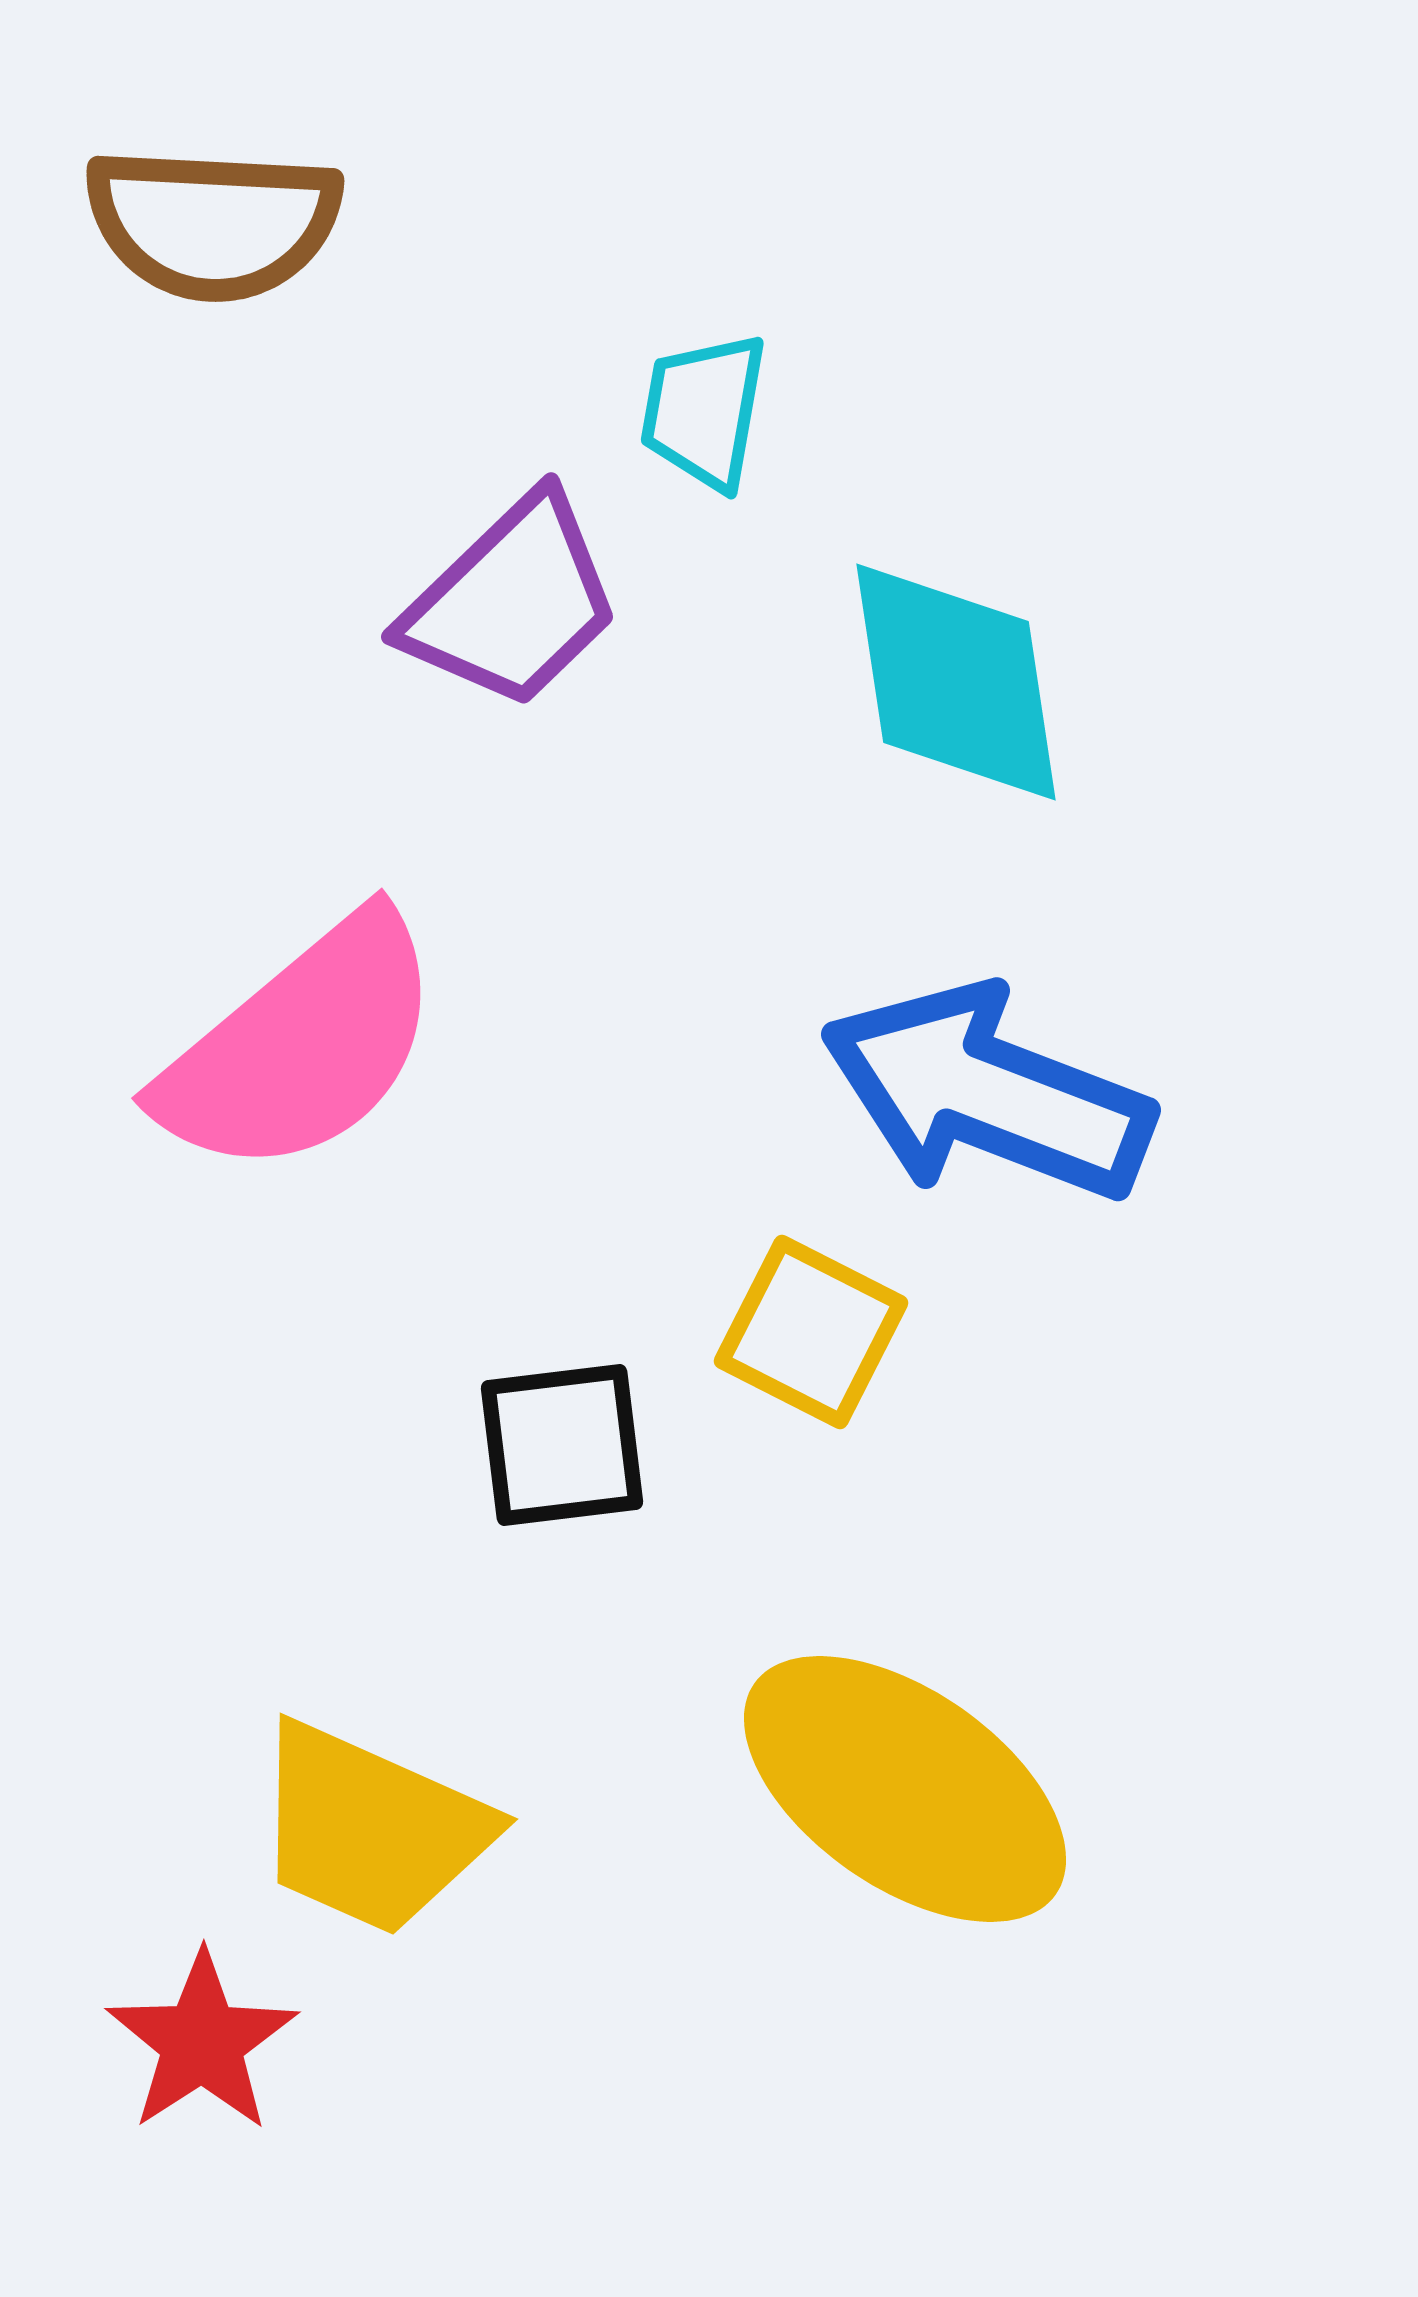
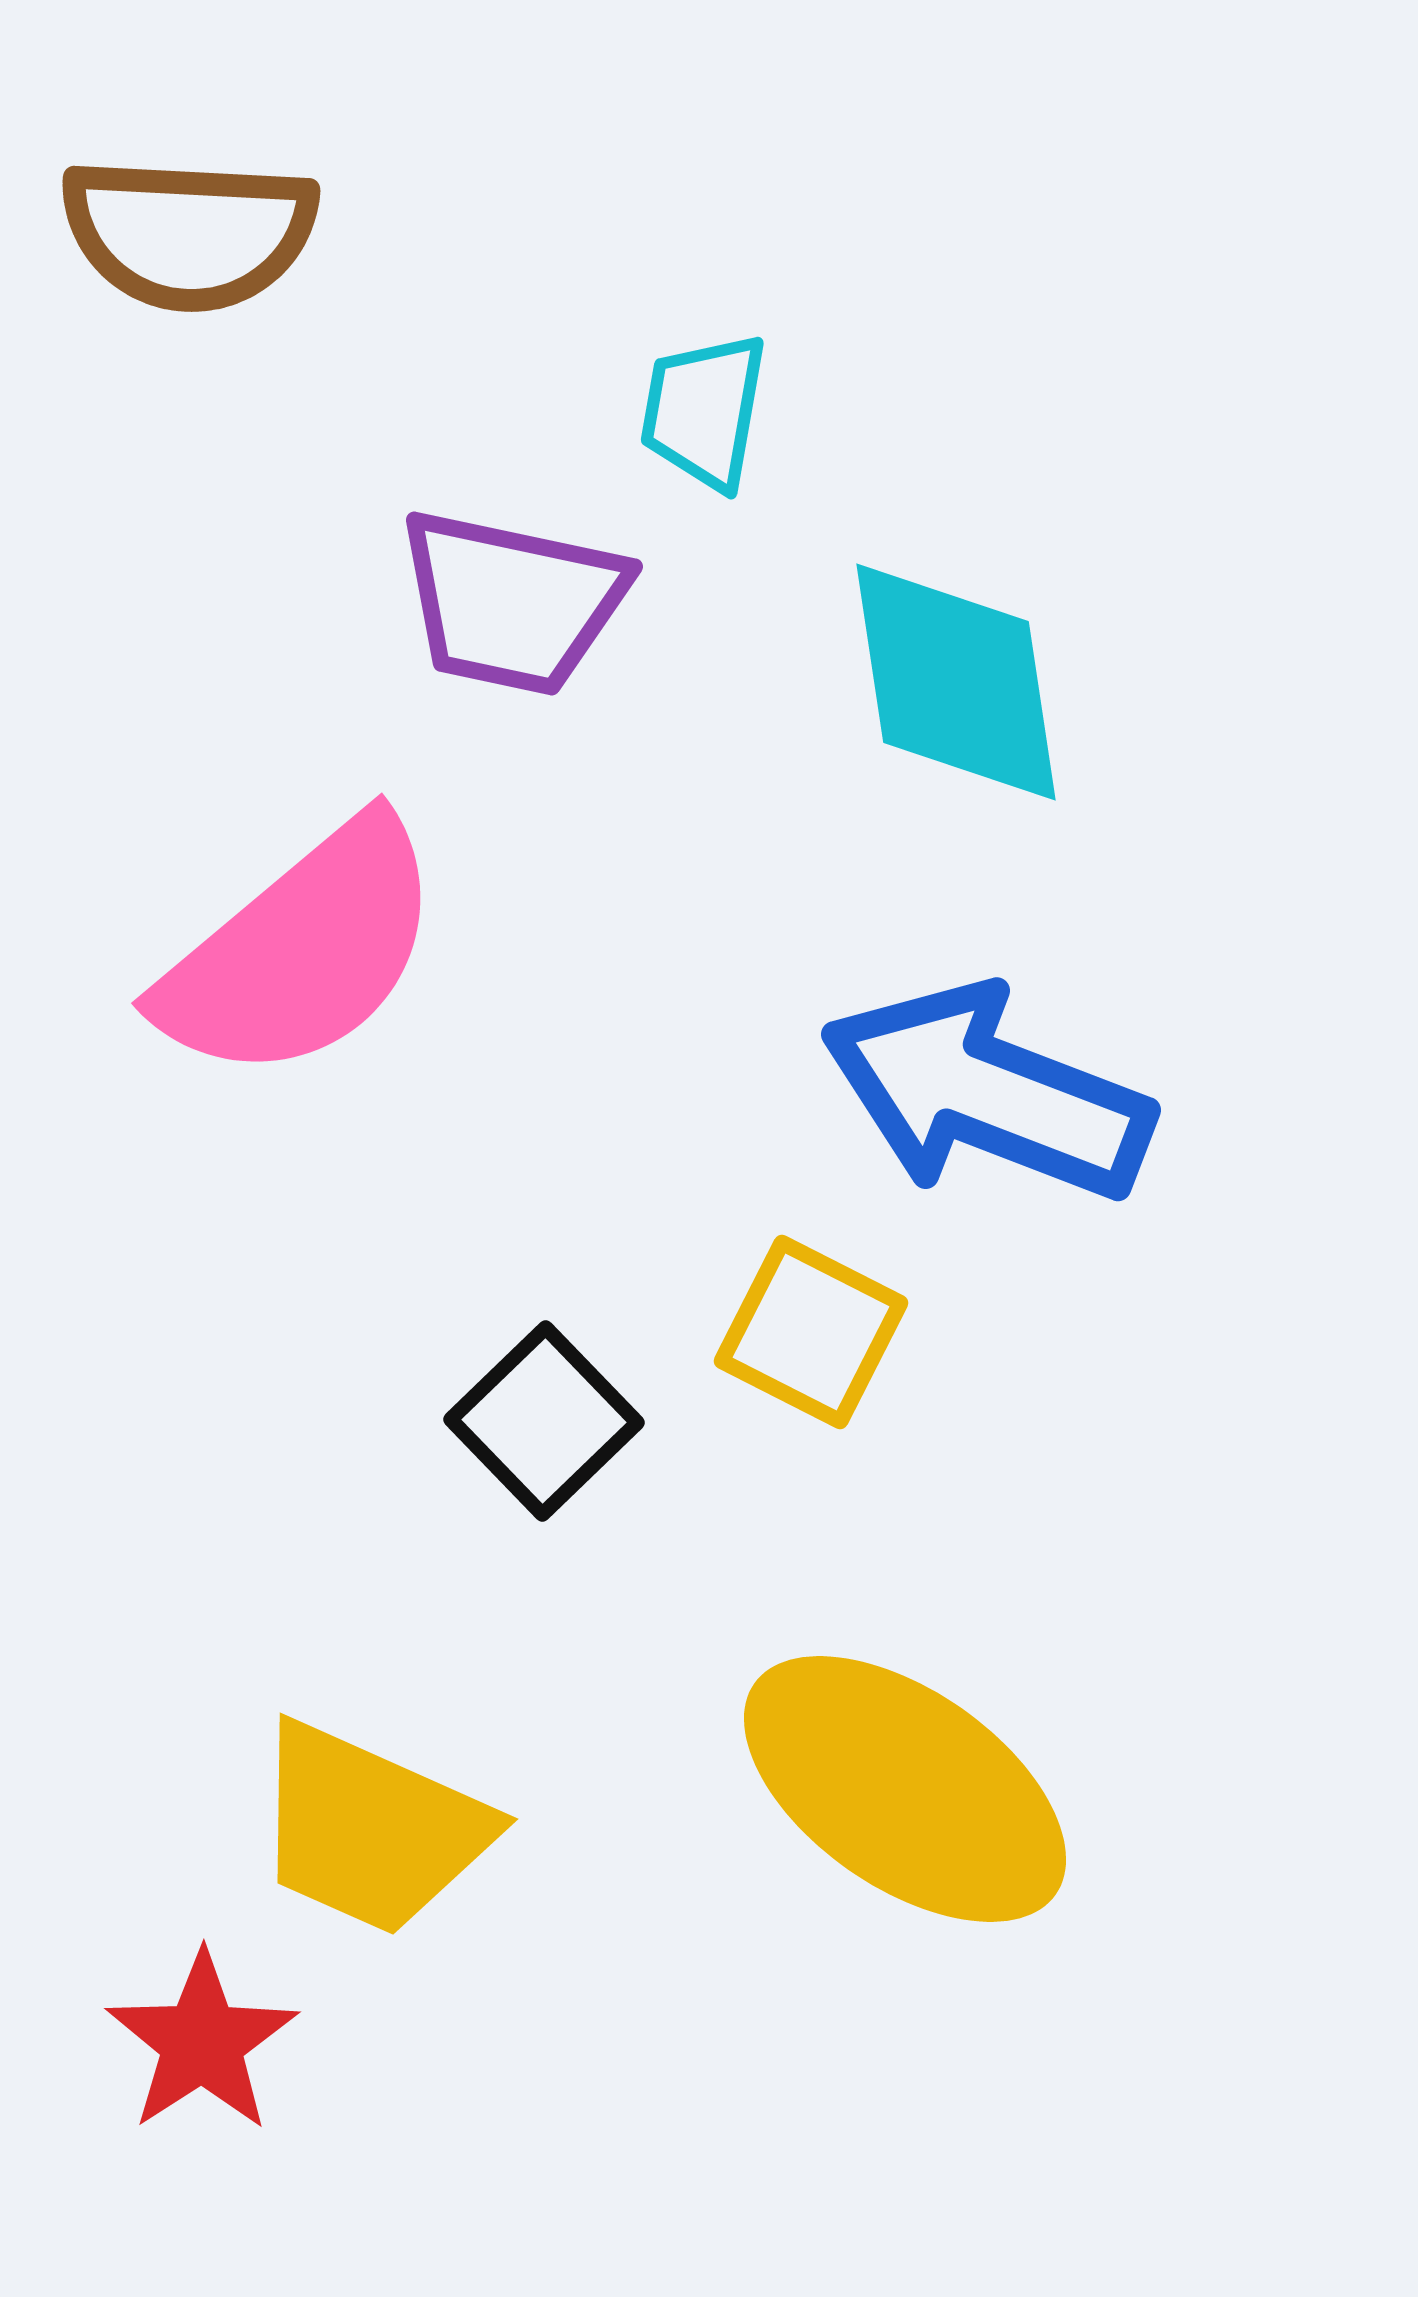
brown semicircle: moved 24 px left, 10 px down
purple trapezoid: rotated 56 degrees clockwise
pink semicircle: moved 95 px up
black square: moved 18 px left, 24 px up; rotated 37 degrees counterclockwise
